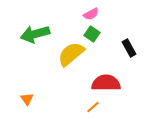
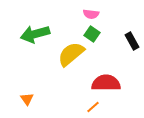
pink semicircle: rotated 35 degrees clockwise
black rectangle: moved 3 px right, 7 px up
